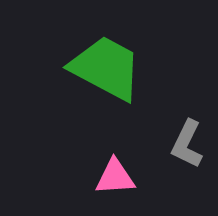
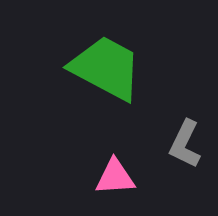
gray L-shape: moved 2 px left
